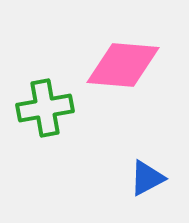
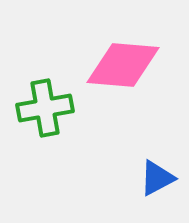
blue triangle: moved 10 px right
